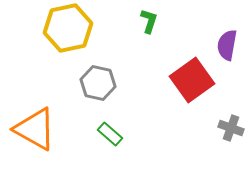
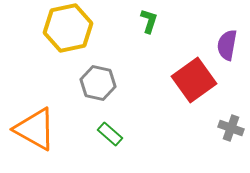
red square: moved 2 px right
